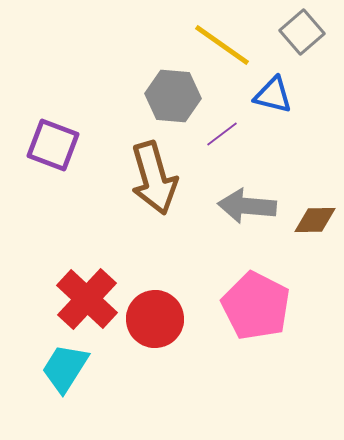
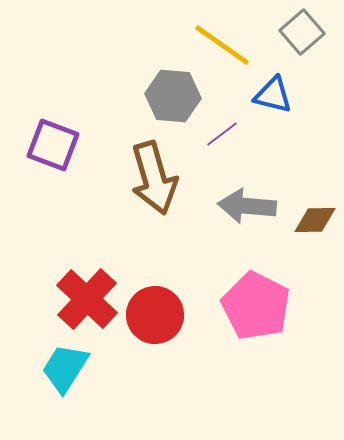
red circle: moved 4 px up
